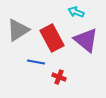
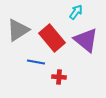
cyan arrow: rotated 105 degrees clockwise
red rectangle: rotated 12 degrees counterclockwise
red cross: rotated 16 degrees counterclockwise
